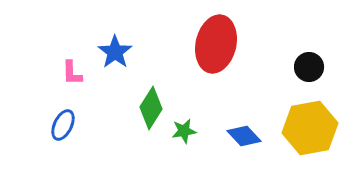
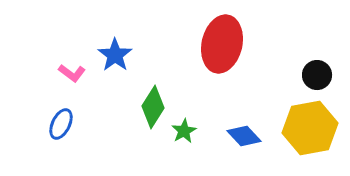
red ellipse: moved 6 px right
blue star: moved 3 px down
black circle: moved 8 px right, 8 px down
pink L-shape: rotated 52 degrees counterclockwise
green diamond: moved 2 px right, 1 px up
blue ellipse: moved 2 px left, 1 px up
green star: rotated 20 degrees counterclockwise
